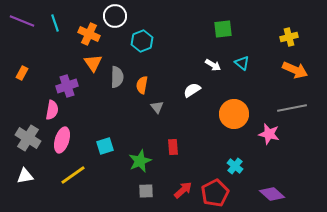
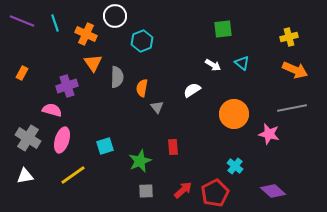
orange cross: moved 3 px left
orange semicircle: moved 3 px down
pink semicircle: rotated 84 degrees counterclockwise
purple diamond: moved 1 px right, 3 px up
